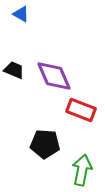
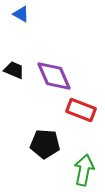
green arrow: moved 2 px right
